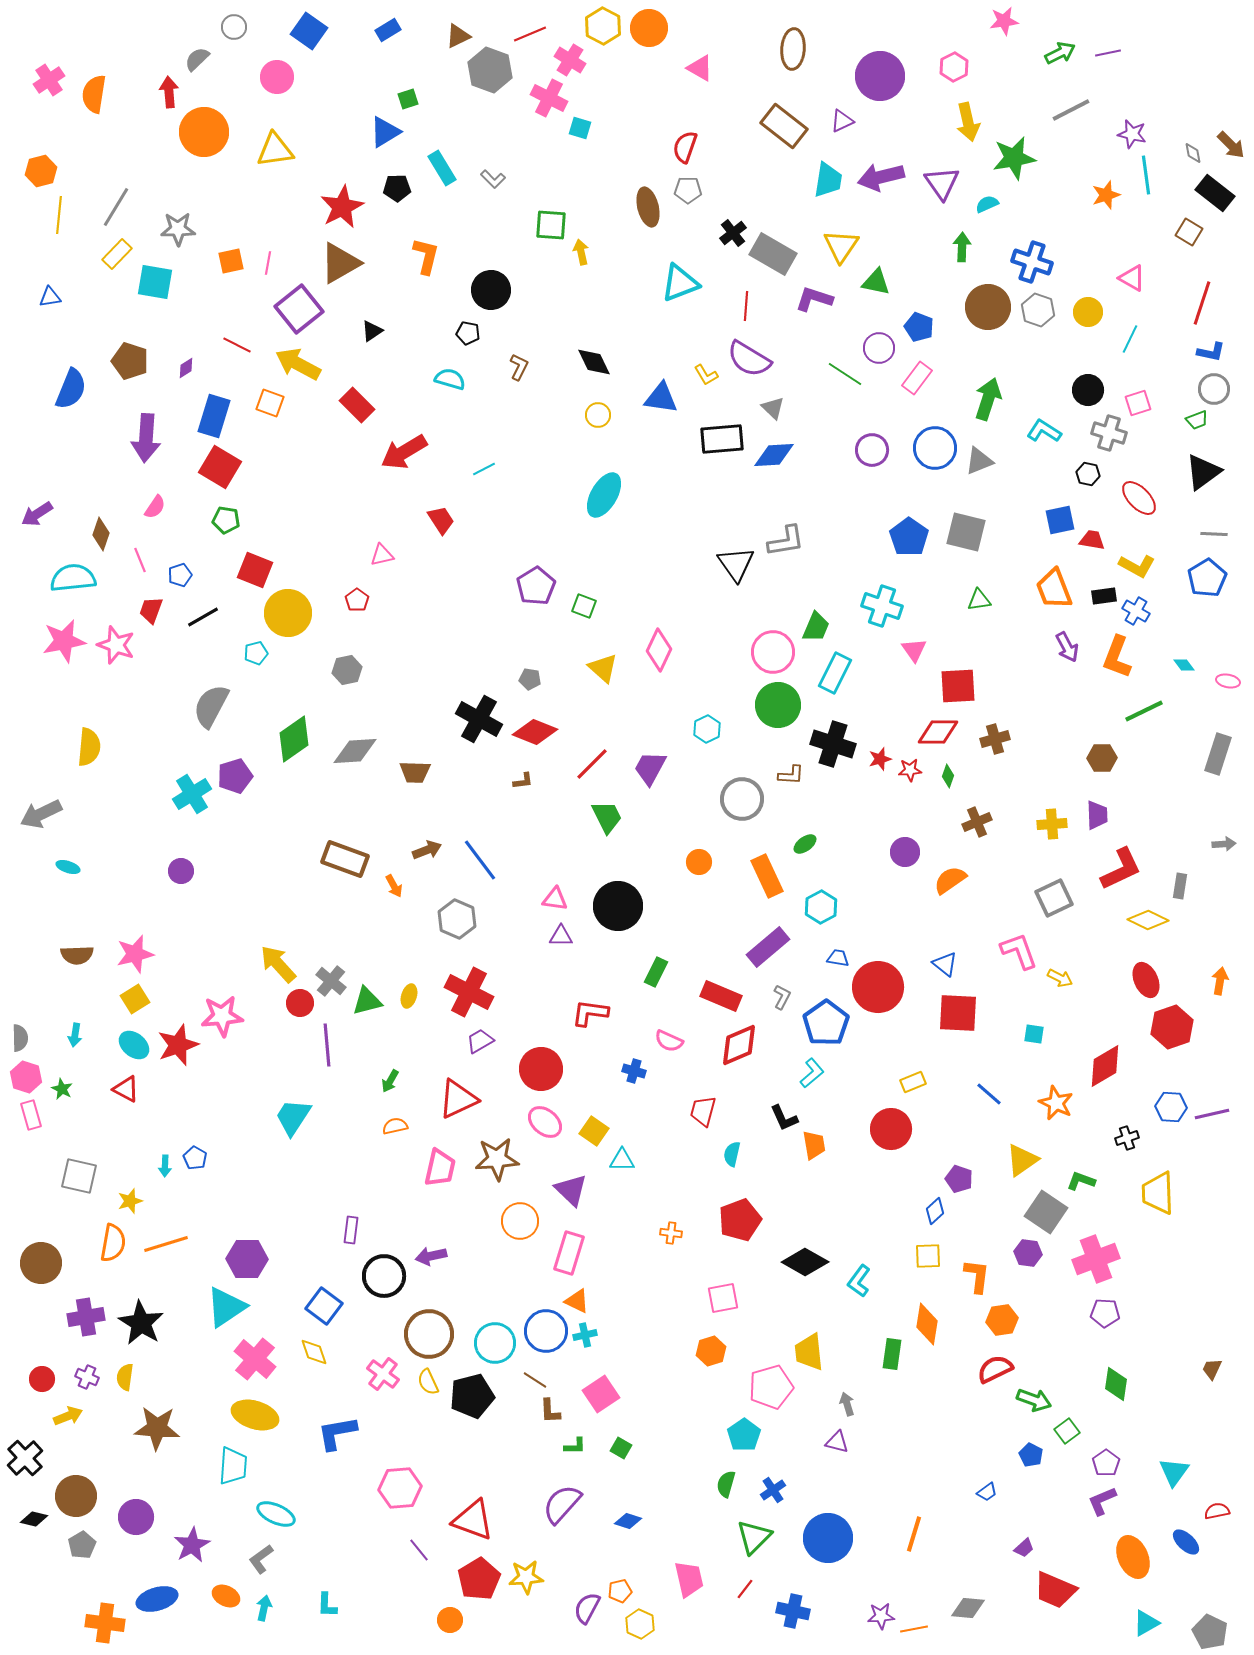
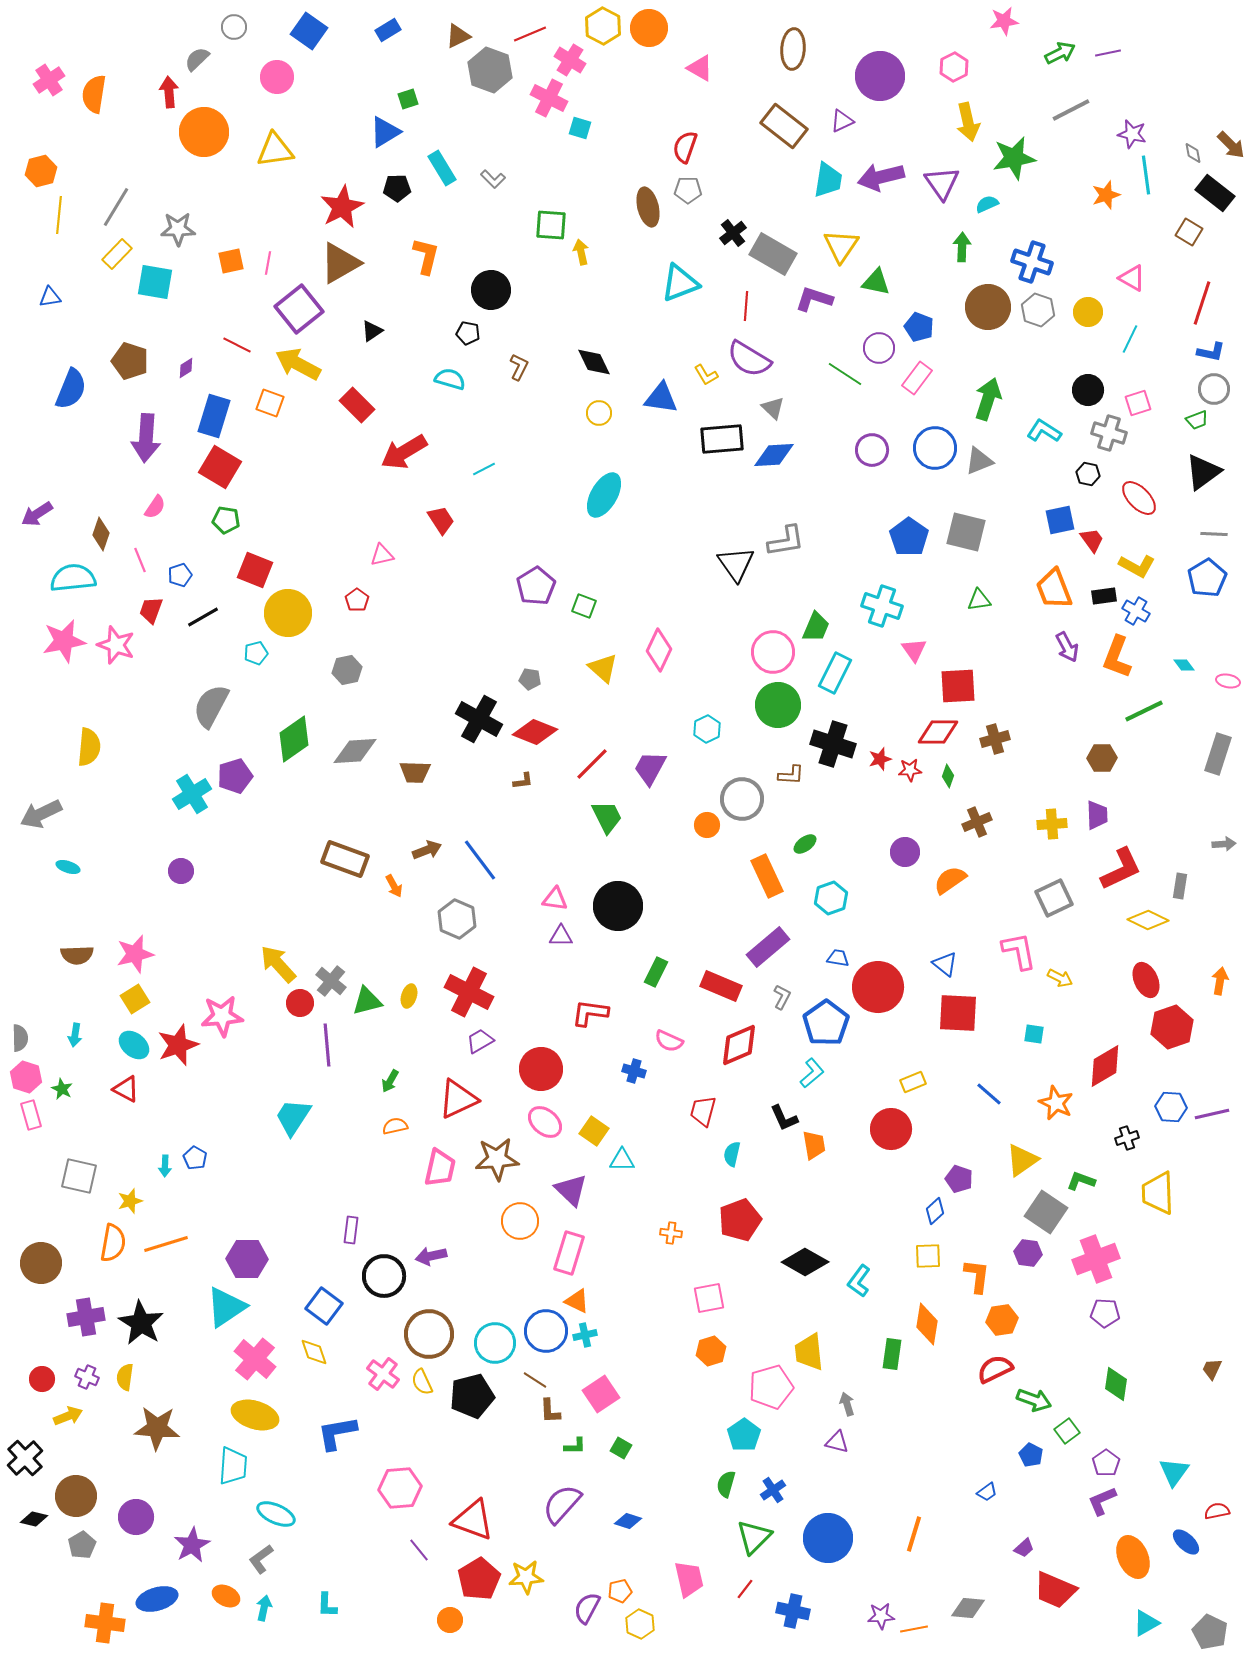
yellow circle at (598, 415): moved 1 px right, 2 px up
red trapezoid at (1092, 540): rotated 44 degrees clockwise
orange circle at (699, 862): moved 8 px right, 37 px up
cyan hexagon at (821, 907): moved 10 px right, 9 px up; rotated 8 degrees clockwise
pink L-shape at (1019, 951): rotated 9 degrees clockwise
red rectangle at (721, 996): moved 10 px up
pink square at (723, 1298): moved 14 px left
yellow semicircle at (428, 1382): moved 6 px left
